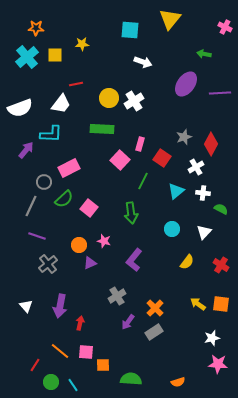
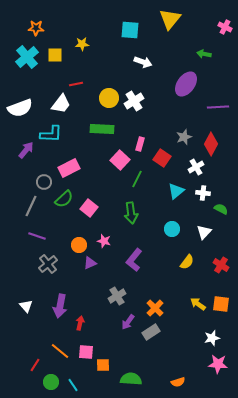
purple line at (220, 93): moved 2 px left, 14 px down
green line at (143, 181): moved 6 px left, 2 px up
gray rectangle at (154, 332): moved 3 px left
